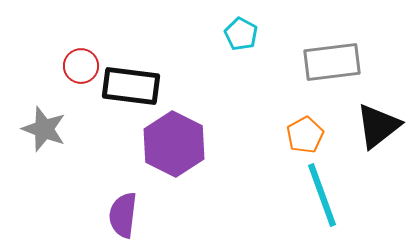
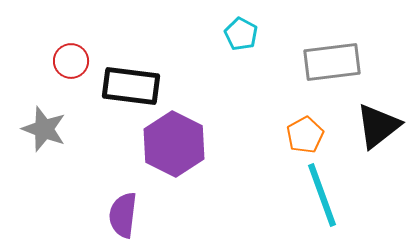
red circle: moved 10 px left, 5 px up
